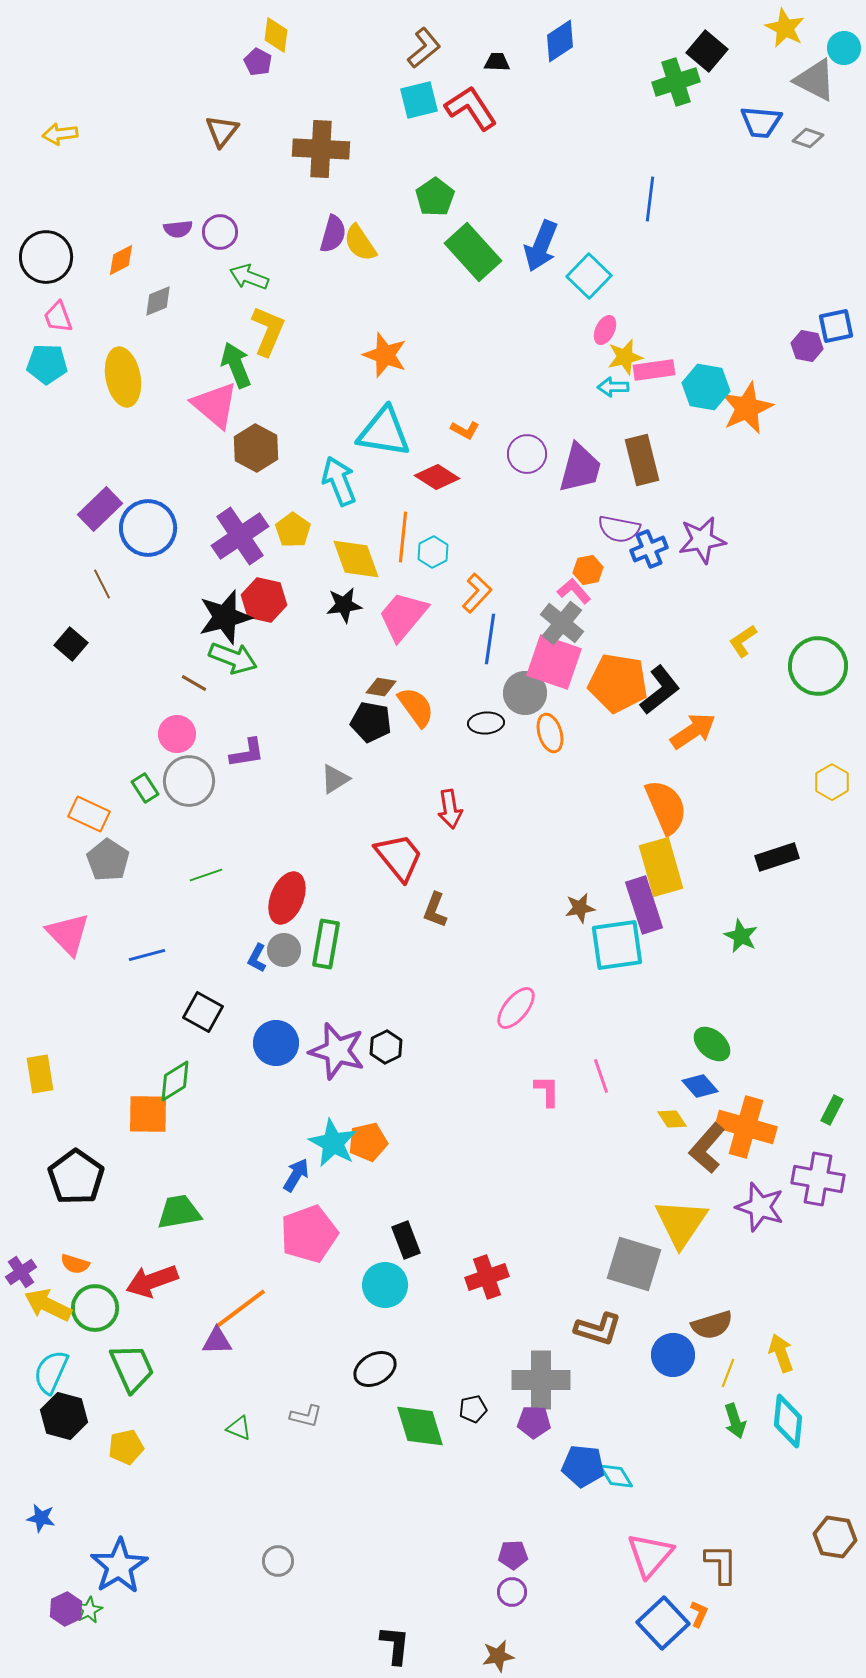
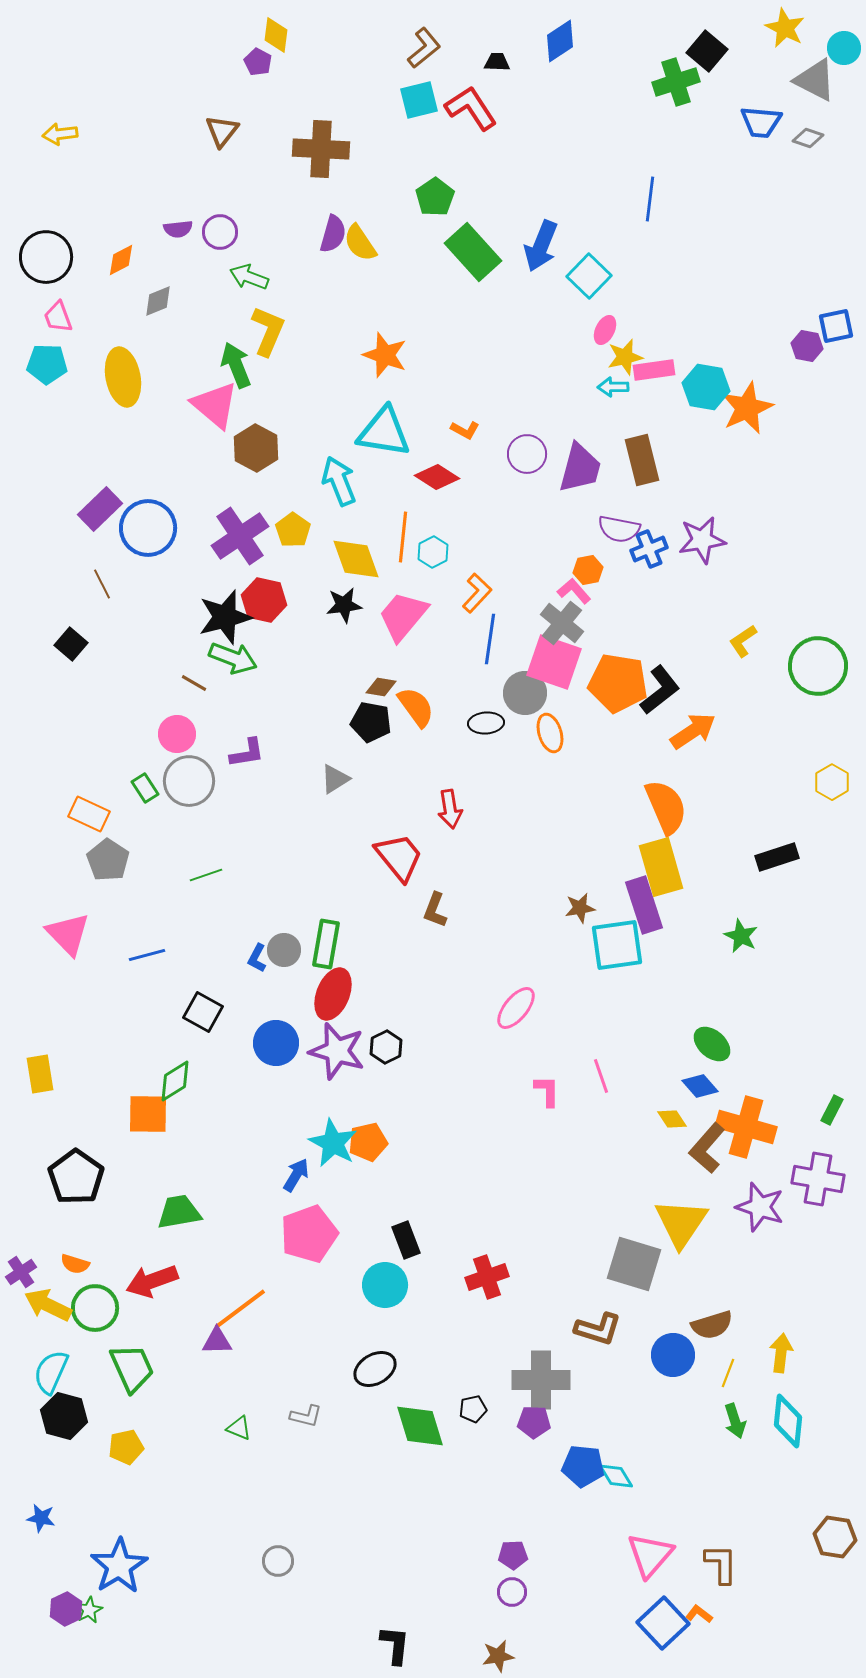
red ellipse at (287, 898): moved 46 px right, 96 px down
yellow arrow at (781, 1353): rotated 27 degrees clockwise
orange L-shape at (699, 1614): rotated 76 degrees counterclockwise
